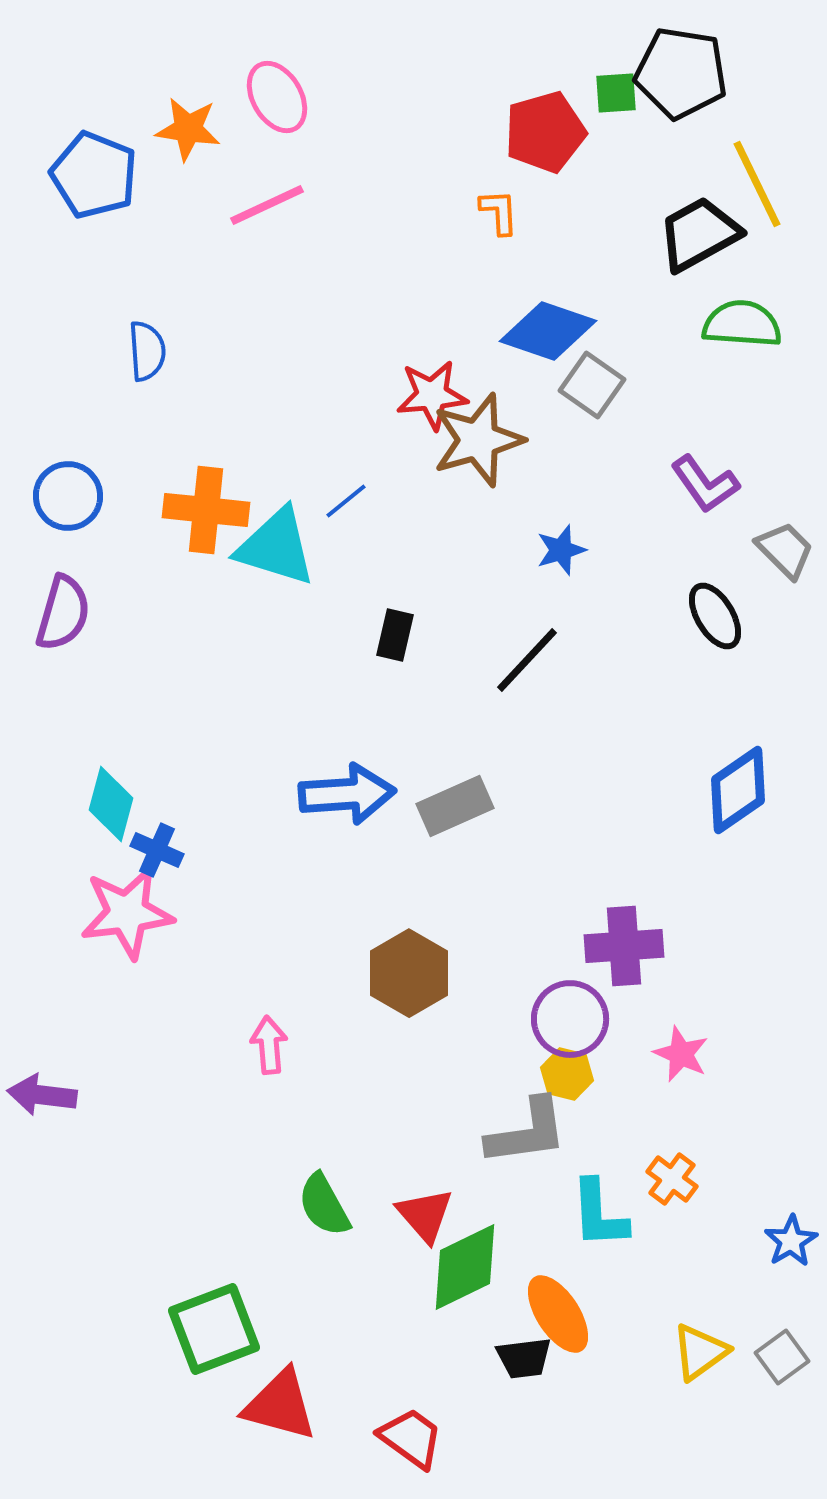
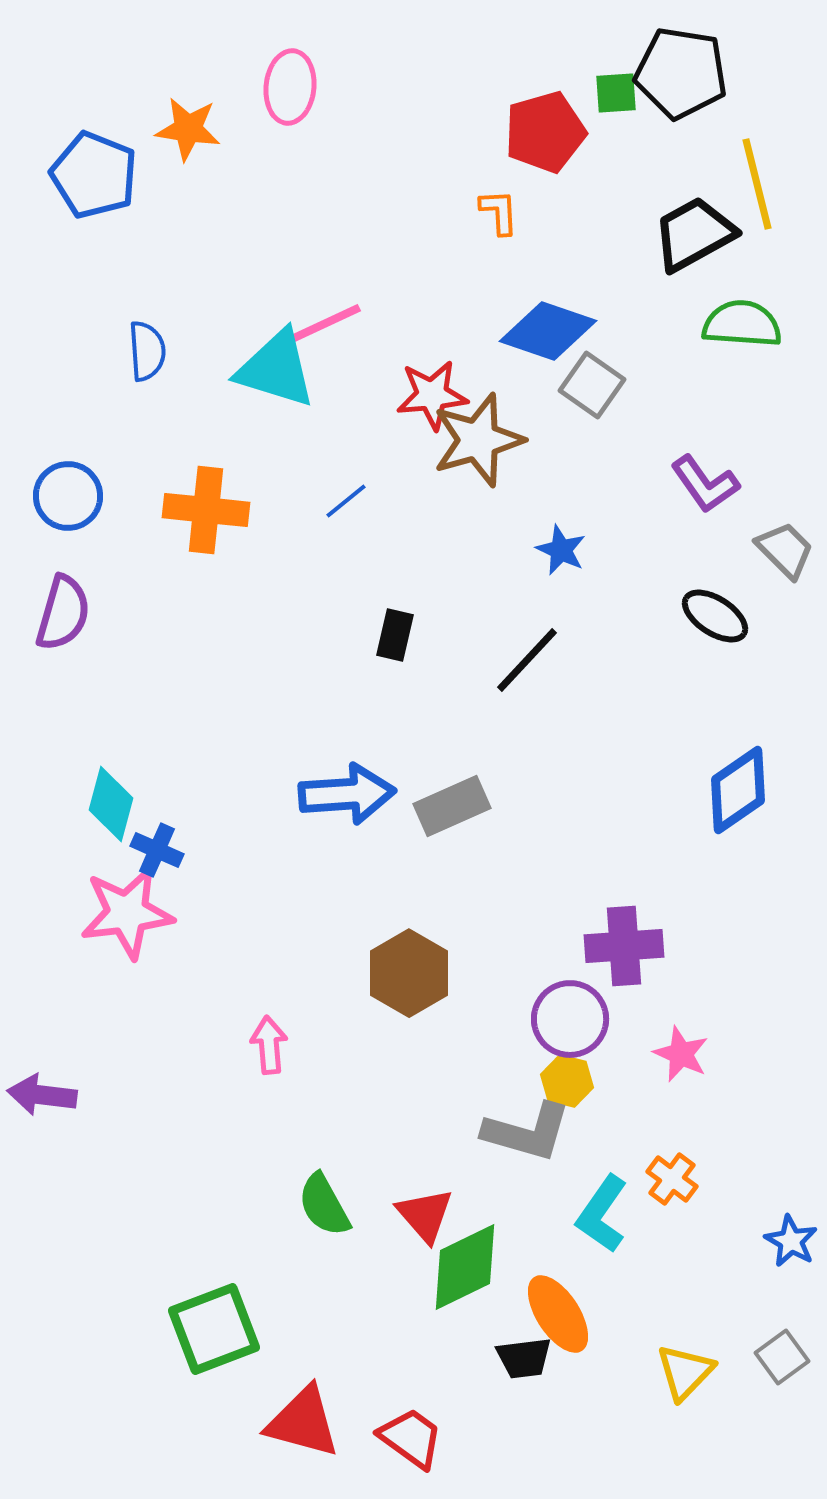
pink ellipse at (277, 97): moved 13 px right, 10 px up; rotated 36 degrees clockwise
yellow line at (757, 184): rotated 12 degrees clockwise
pink line at (267, 205): moved 57 px right, 119 px down
black trapezoid at (699, 234): moved 5 px left
cyan triangle at (276, 547): moved 178 px up
blue star at (561, 550): rotated 30 degrees counterclockwise
black ellipse at (715, 616): rotated 26 degrees counterclockwise
gray rectangle at (455, 806): moved 3 px left
yellow hexagon at (567, 1074): moved 7 px down
gray L-shape at (527, 1132): rotated 24 degrees clockwise
cyan L-shape at (599, 1214): moved 3 px right; rotated 38 degrees clockwise
blue star at (791, 1241): rotated 12 degrees counterclockwise
yellow triangle at (700, 1352): moved 15 px left, 20 px down; rotated 10 degrees counterclockwise
red triangle at (280, 1405): moved 23 px right, 17 px down
